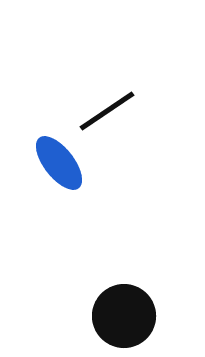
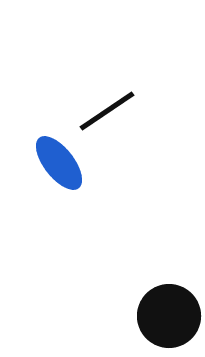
black circle: moved 45 px right
